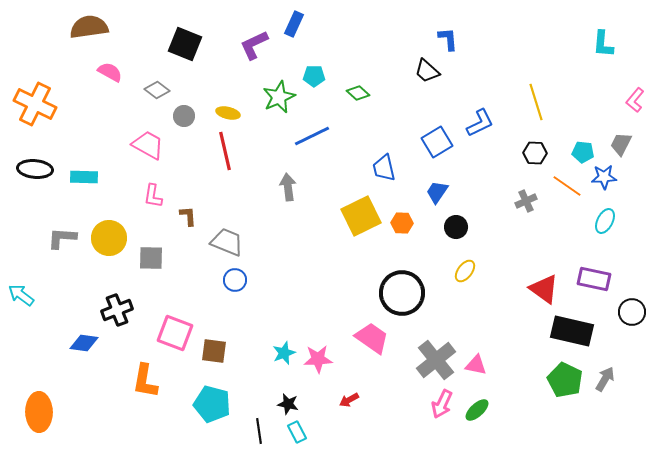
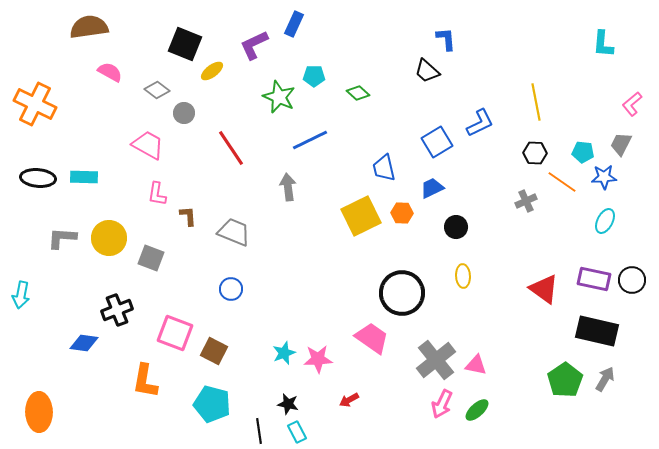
blue L-shape at (448, 39): moved 2 px left
green star at (279, 97): rotated 24 degrees counterclockwise
pink L-shape at (635, 100): moved 3 px left, 4 px down; rotated 10 degrees clockwise
yellow line at (536, 102): rotated 6 degrees clockwise
yellow ellipse at (228, 113): moved 16 px left, 42 px up; rotated 50 degrees counterclockwise
gray circle at (184, 116): moved 3 px up
blue line at (312, 136): moved 2 px left, 4 px down
red line at (225, 151): moved 6 px right, 3 px up; rotated 21 degrees counterclockwise
black ellipse at (35, 169): moved 3 px right, 9 px down
orange line at (567, 186): moved 5 px left, 4 px up
blue trapezoid at (437, 192): moved 5 px left, 4 px up; rotated 30 degrees clockwise
pink L-shape at (153, 196): moved 4 px right, 2 px up
orange hexagon at (402, 223): moved 10 px up
gray trapezoid at (227, 242): moved 7 px right, 10 px up
gray square at (151, 258): rotated 20 degrees clockwise
yellow ellipse at (465, 271): moved 2 px left, 5 px down; rotated 40 degrees counterclockwise
blue circle at (235, 280): moved 4 px left, 9 px down
cyan arrow at (21, 295): rotated 116 degrees counterclockwise
black circle at (632, 312): moved 32 px up
black rectangle at (572, 331): moved 25 px right
brown square at (214, 351): rotated 20 degrees clockwise
green pentagon at (565, 380): rotated 12 degrees clockwise
